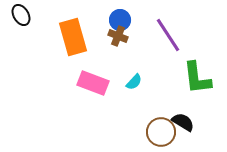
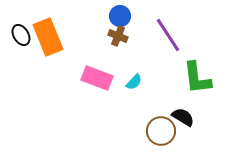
black ellipse: moved 20 px down
blue circle: moved 4 px up
orange rectangle: moved 25 px left; rotated 6 degrees counterclockwise
pink rectangle: moved 4 px right, 5 px up
black semicircle: moved 5 px up
brown circle: moved 1 px up
